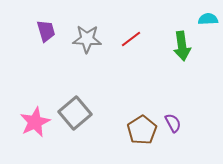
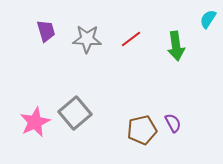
cyan semicircle: rotated 54 degrees counterclockwise
green arrow: moved 6 px left
brown pentagon: rotated 20 degrees clockwise
